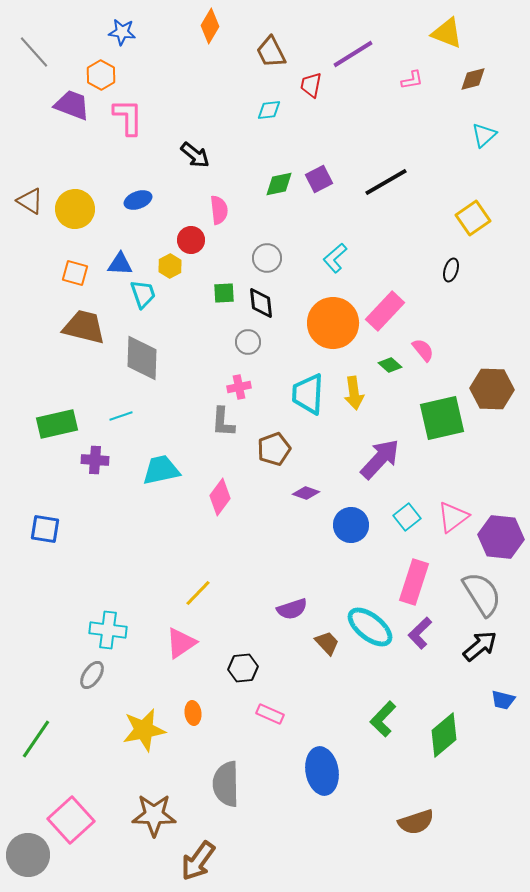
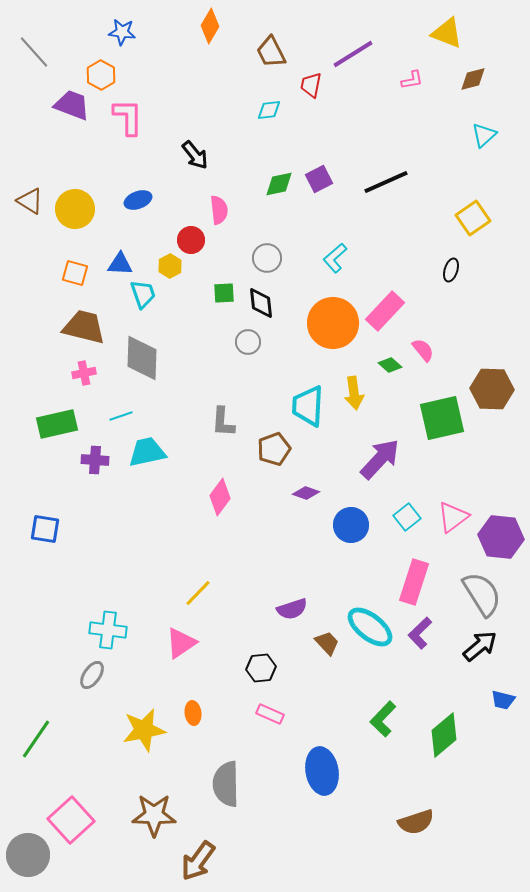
black arrow at (195, 155): rotated 12 degrees clockwise
black line at (386, 182): rotated 6 degrees clockwise
pink cross at (239, 387): moved 155 px left, 14 px up
cyan trapezoid at (308, 394): moved 12 px down
cyan trapezoid at (161, 470): moved 14 px left, 18 px up
black hexagon at (243, 668): moved 18 px right
